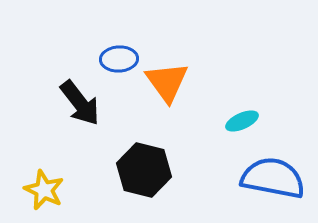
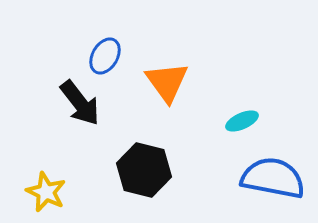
blue ellipse: moved 14 px left, 3 px up; rotated 57 degrees counterclockwise
yellow star: moved 2 px right, 2 px down
